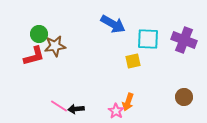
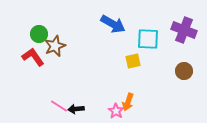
purple cross: moved 10 px up
brown star: rotated 15 degrees counterclockwise
red L-shape: moved 1 px left, 1 px down; rotated 110 degrees counterclockwise
brown circle: moved 26 px up
